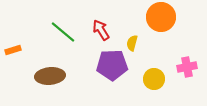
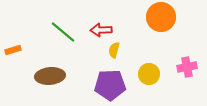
red arrow: rotated 60 degrees counterclockwise
yellow semicircle: moved 18 px left, 7 px down
purple pentagon: moved 2 px left, 20 px down
yellow circle: moved 5 px left, 5 px up
